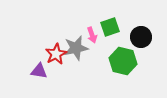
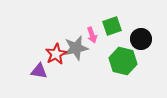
green square: moved 2 px right, 1 px up
black circle: moved 2 px down
